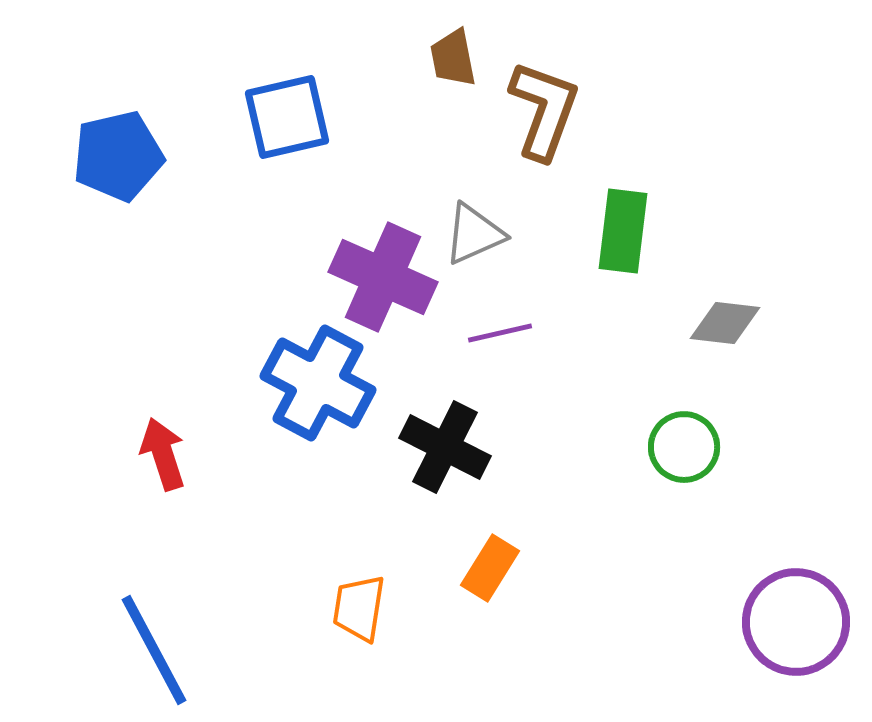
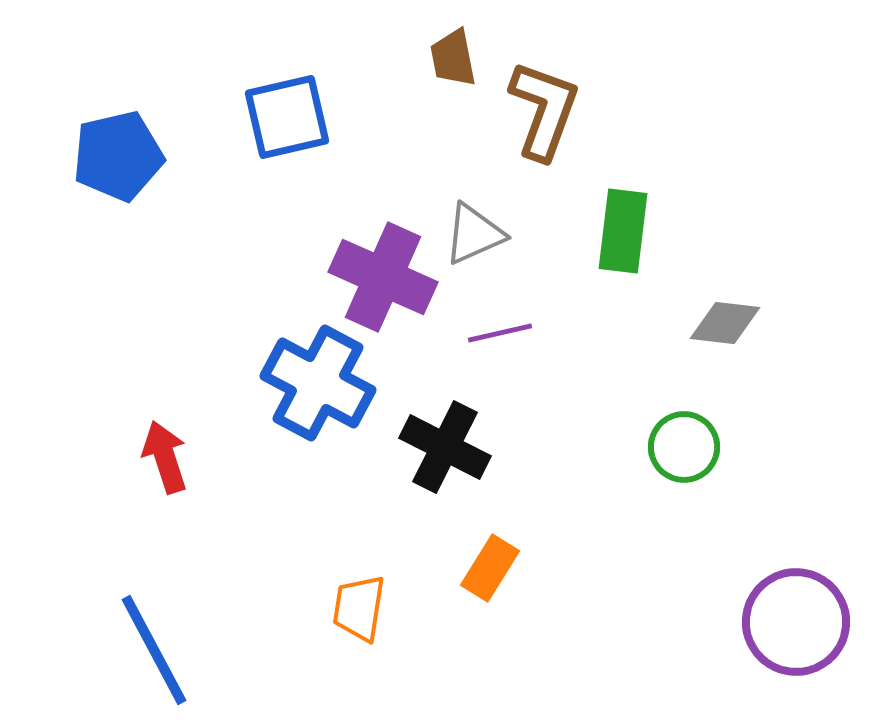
red arrow: moved 2 px right, 3 px down
